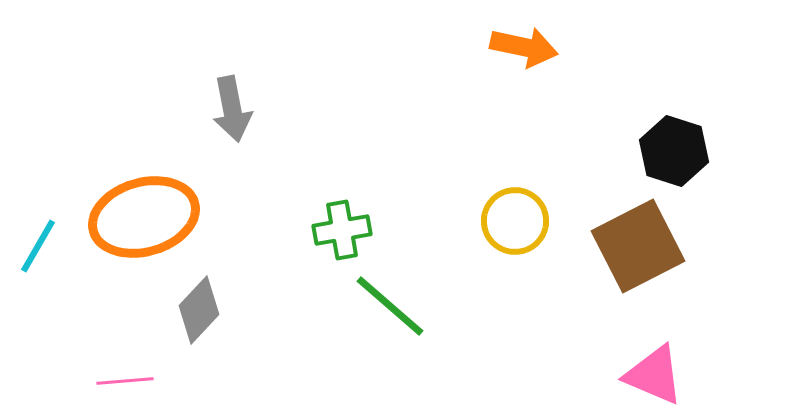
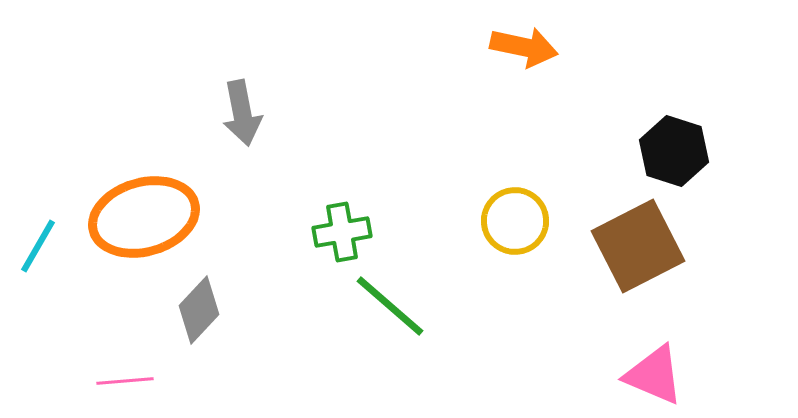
gray arrow: moved 10 px right, 4 px down
green cross: moved 2 px down
